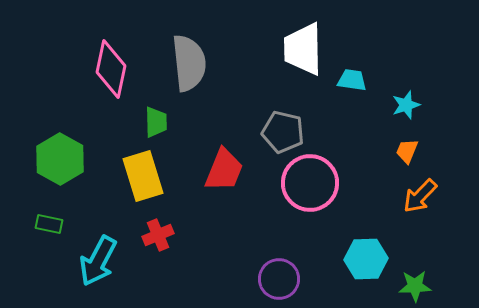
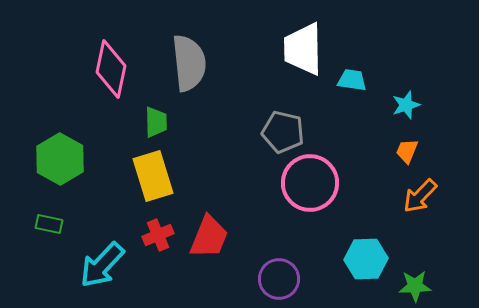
red trapezoid: moved 15 px left, 67 px down
yellow rectangle: moved 10 px right
cyan arrow: moved 4 px right, 4 px down; rotated 15 degrees clockwise
